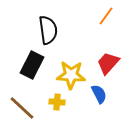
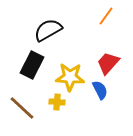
black semicircle: rotated 112 degrees counterclockwise
yellow star: moved 1 px left, 2 px down
blue semicircle: moved 1 px right, 4 px up
